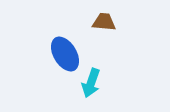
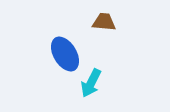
cyan arrow: rotated 8 degrees clockwise
